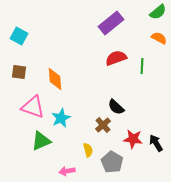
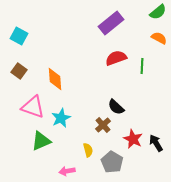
brown square: moved 1 px up; rotated 28 degrees clockwise
red star: rotated 18 degrees clockwise
